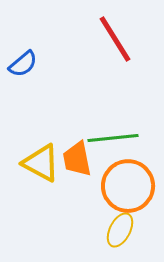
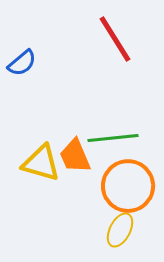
blue semicircle: moved 1 px left, 1 px up
orange trapezoid: moved 2 px left, 3 px up; rotated 12 degrees counterclockwise
yellow triangle: rotated 12 degrees counterclockwise
